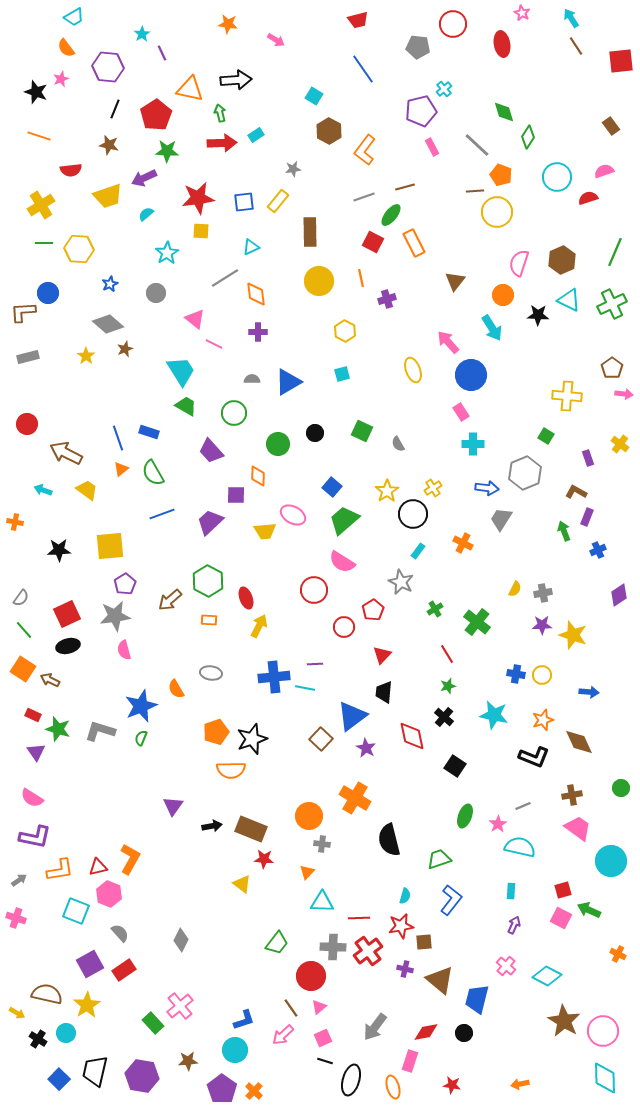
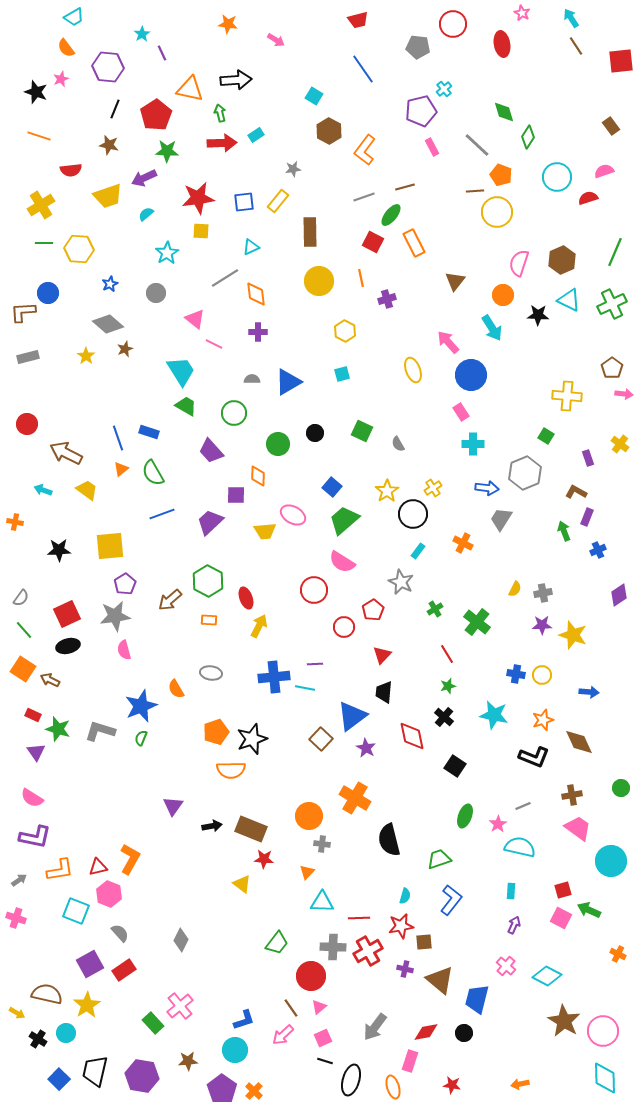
red cross at (368, 951): rotated 8 degrees clockwise
